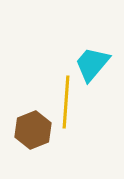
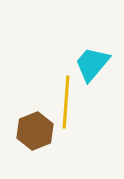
brown hexagon: moved 2 px right, 1 px down
